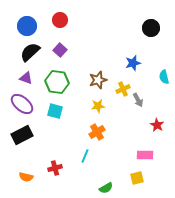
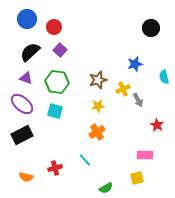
red circle: moved 6 px left, 7 px down
blue circle: moved 7 px up
blue star: moved 2 px right, 1 px down
cyan line: moved 4 px down; rotated 64 degrees counterclockwise
